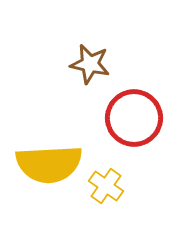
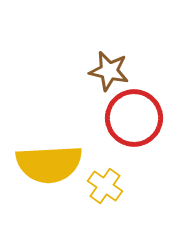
brown star: moved 19 px right, 7 px down
yellow cross: moved 1 px left
